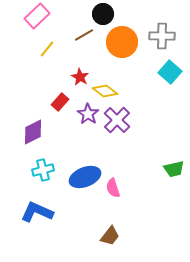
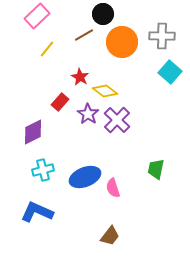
green trapezoid: moved 18 px left; rotated 115 degrees clockwise
